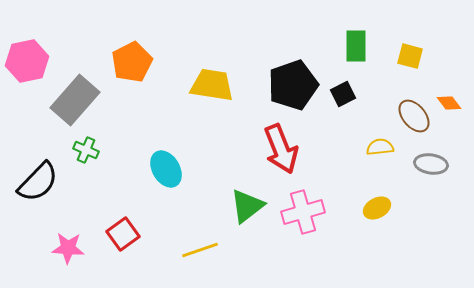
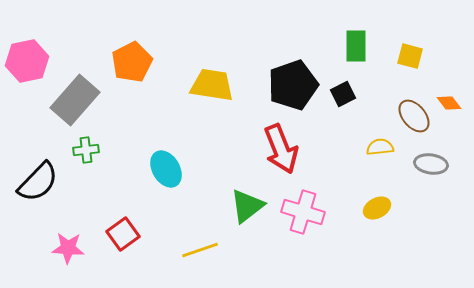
green cross: rotated 30 degrees counterclockwise
pink cross: rotated 33 degrees clockwise
